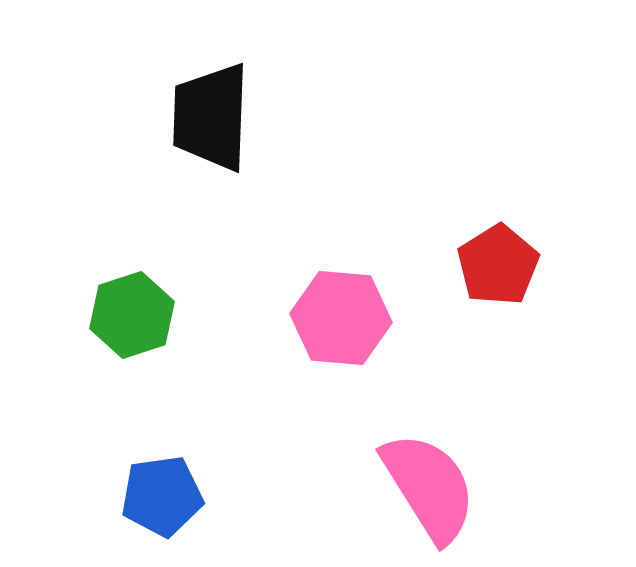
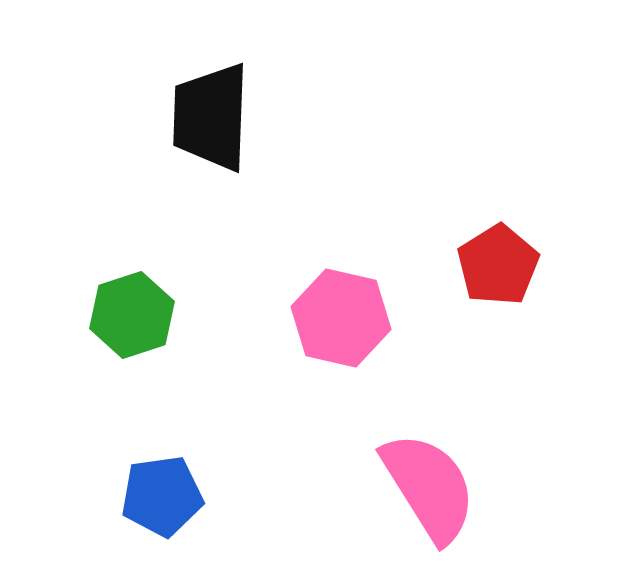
pink hexagon: rotated 8 degrees clockwise
